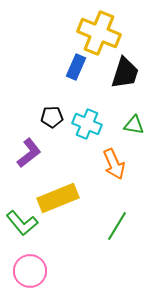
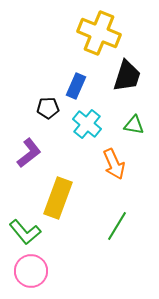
blue rectangle: moved 19 px down
black trapezoid: moved 2 px right, 3 px down
black pentagon: moved 4 px left, 9 px up
cyan cross: rotated 16 degrees clockwise
yellow rectangle: rotated 48 degrees counterclockwise
green L-shape: moved 3 px right, 9 px down
pink circle: moved 1 px right
